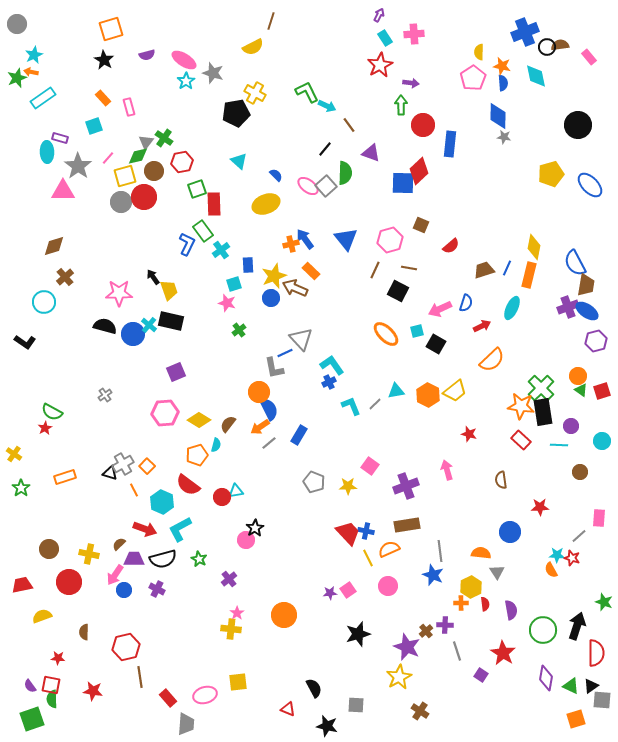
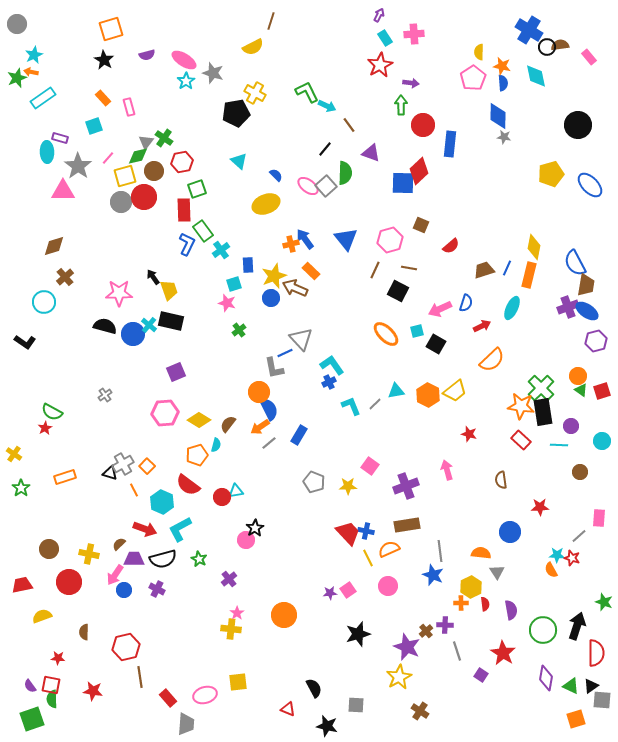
blue cross at (525, 32): moved 4 px right, 2 px up; rotated 36 degrees counterclockwise
red rectangle at (214, 204): moved 30 px left, 6 px down
